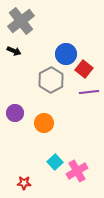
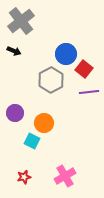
cyan square: moved 23 px left, 21 px up; rotated 21 degrees counterclockwise
pink cross: moved 12 px left, 5 px down
red star: moved 6 px up; rotated 16 degrees counterclockwise
